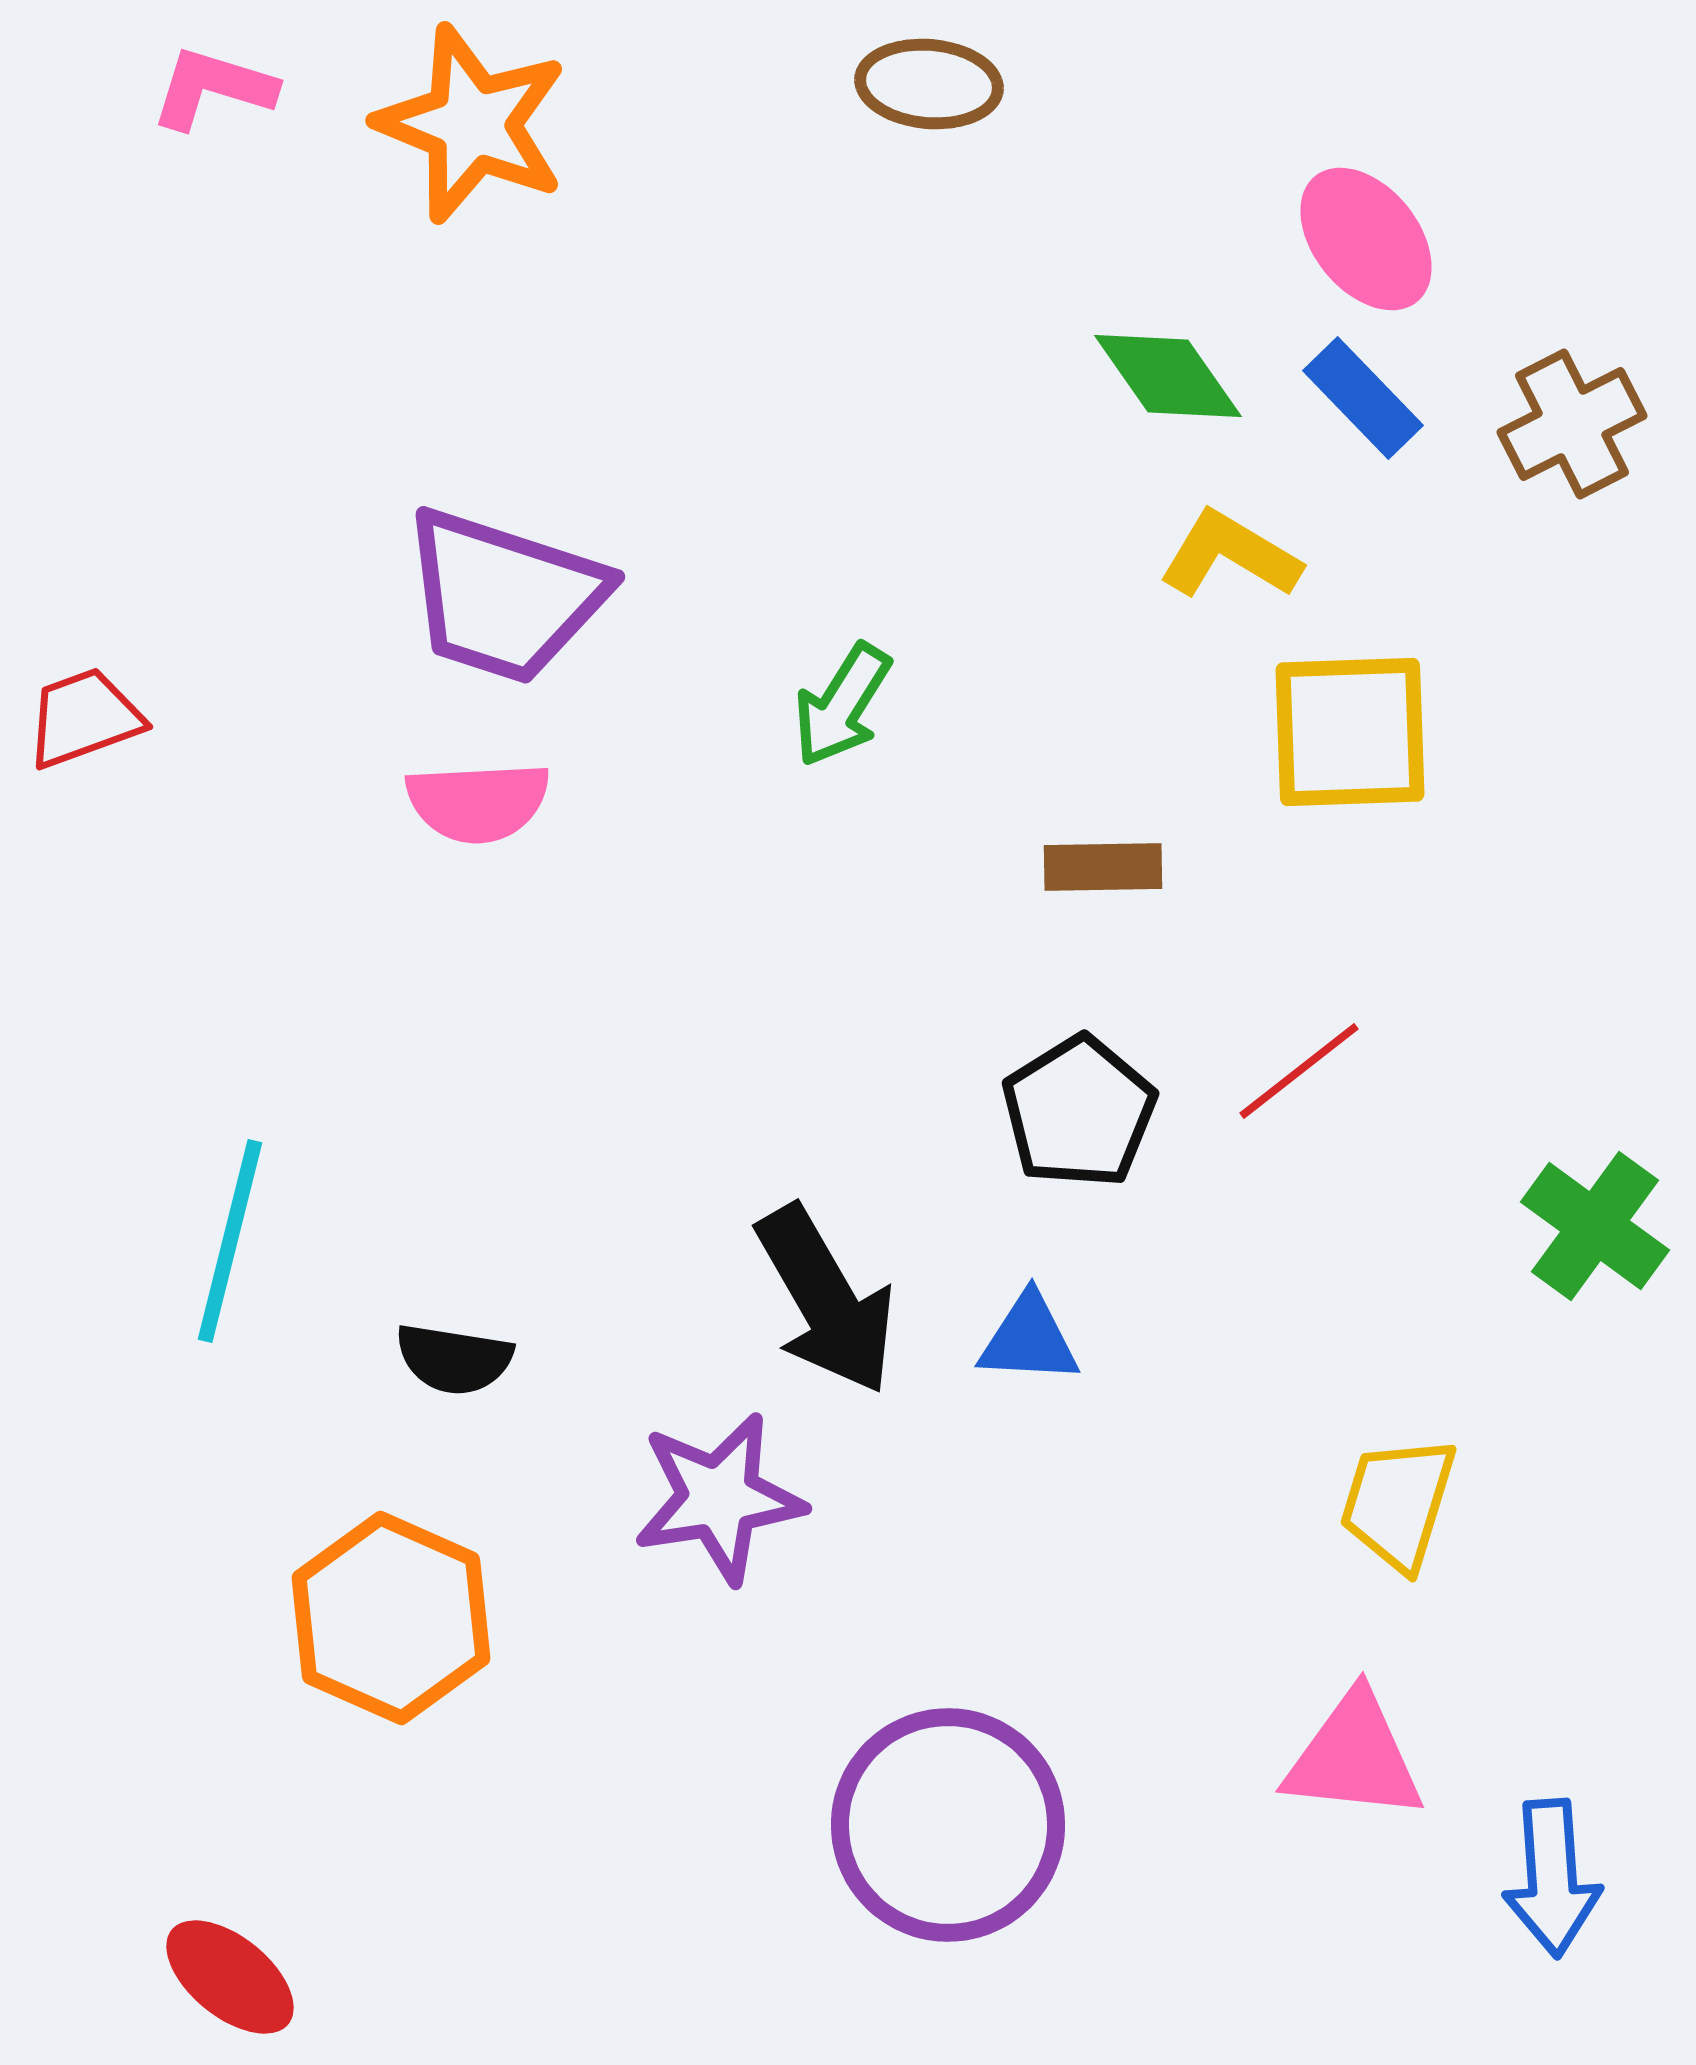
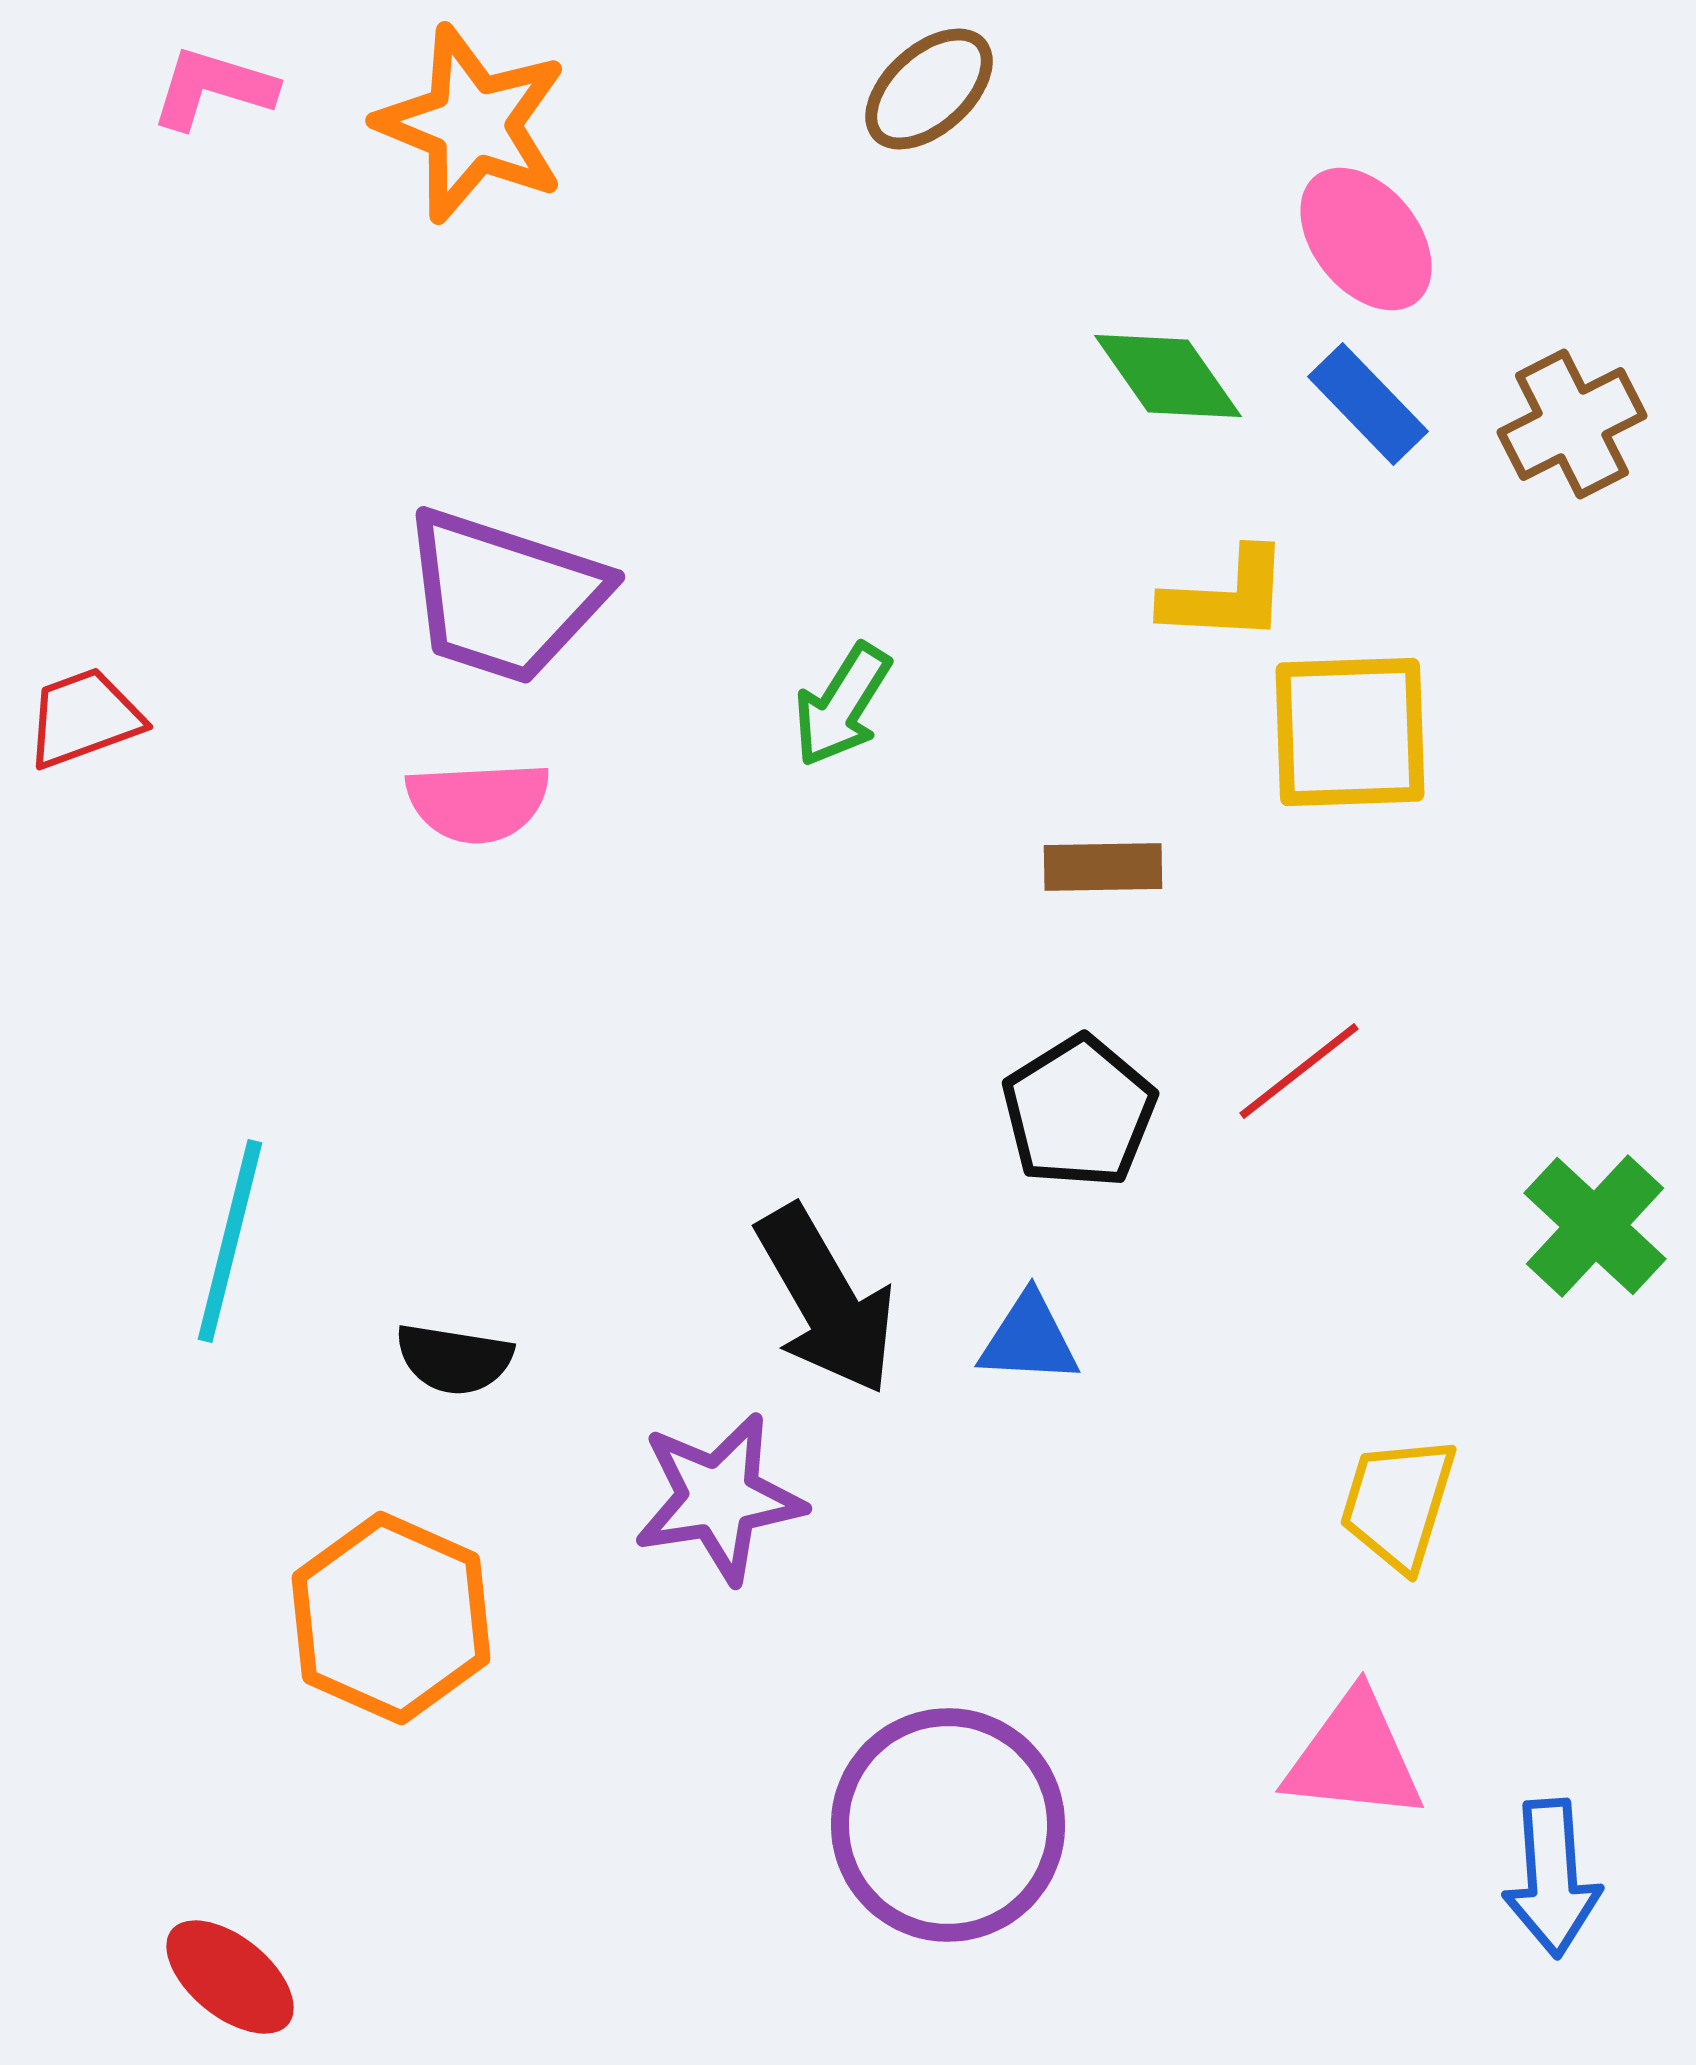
brown ellipse: moved 5 px down; rotated 47 degrees counterclockwise
blue rectangle: moved 5 px right, 6 px down
yellow L-shape: moved 4 px left, 41 px down; rotated 152 degrees clockwise
green cross: rotated 7 degrees clockwise
